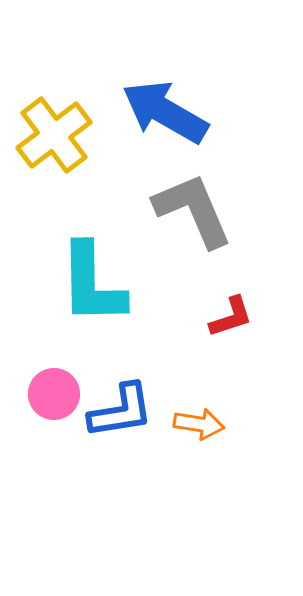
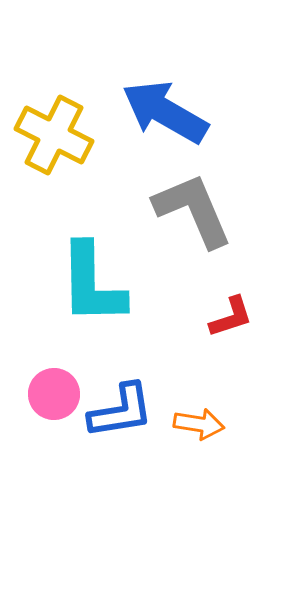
yellow cross: rotated 26 degrees counterclockwise
